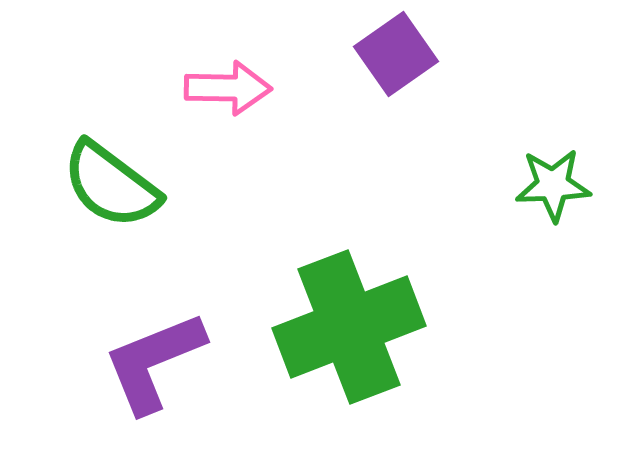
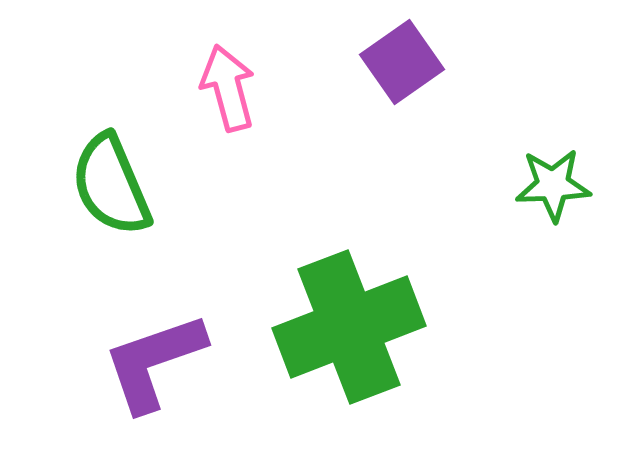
purple square: moved 6 px right, 8 px down
pink arrow: rotated 106 degrees counterclockwise
green semicircle: rotated 30 degrees clockwise
purple L-shape: rotated 3 degrees clockwise
